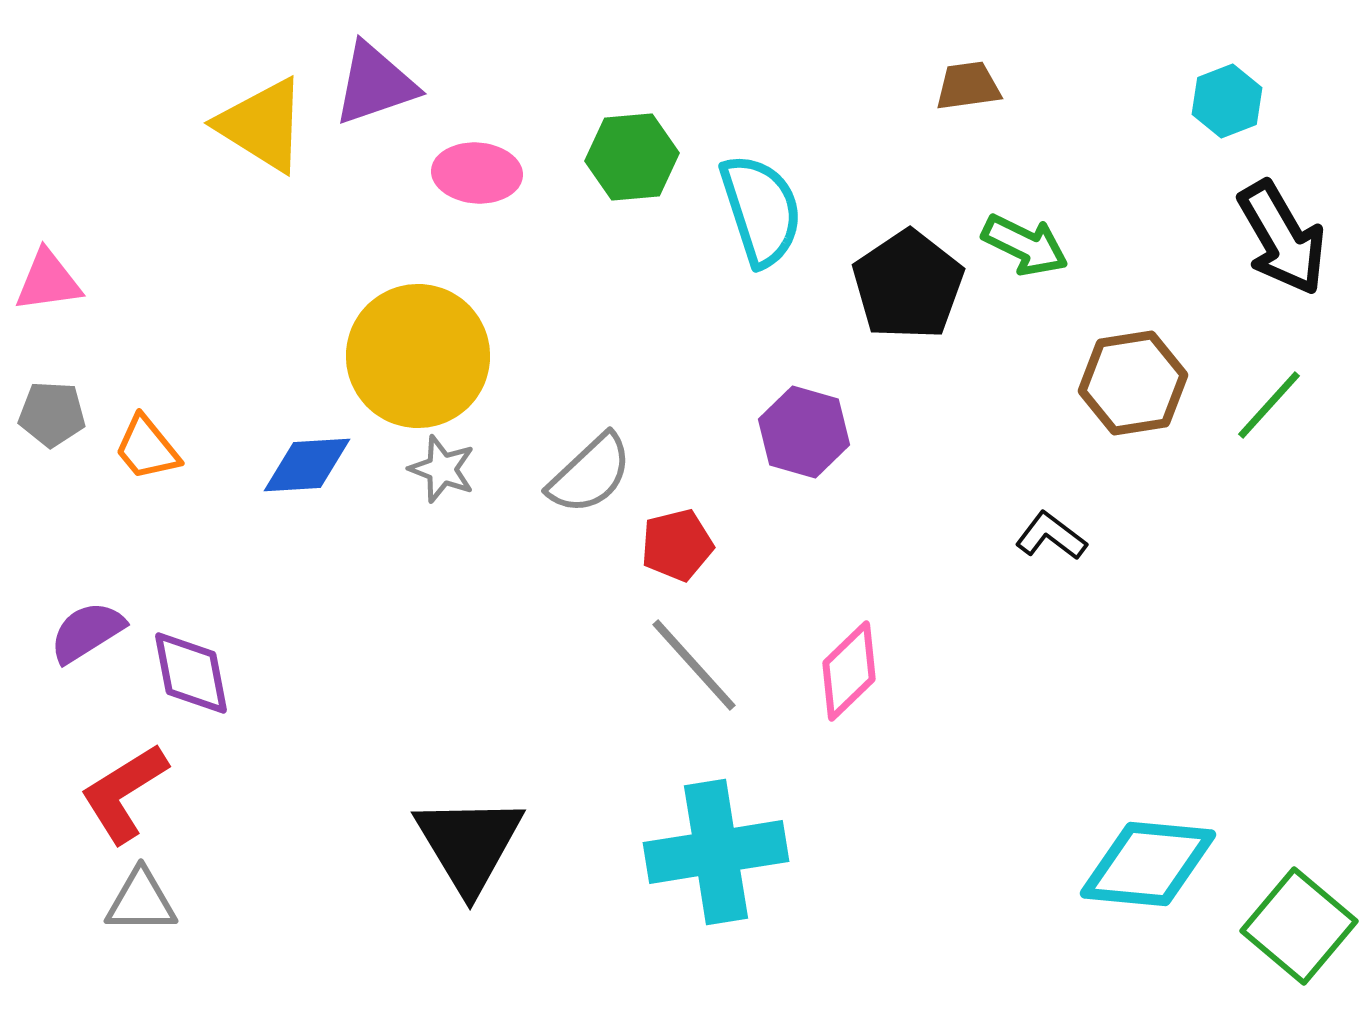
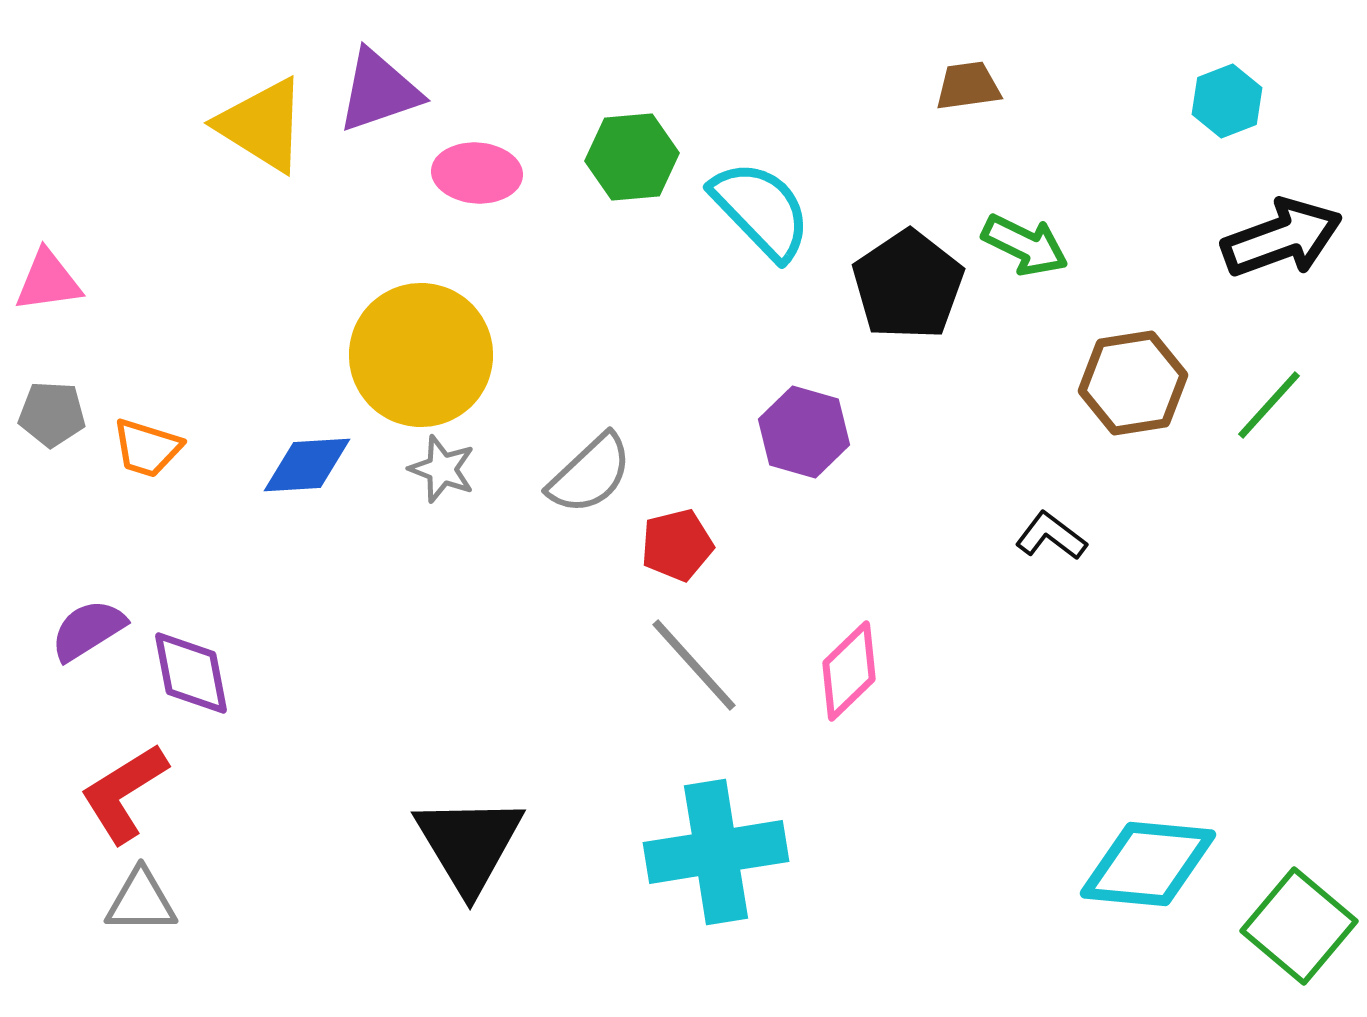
purple triangle: moved 4 px right, 7 px down
cyan semicircle: rotated 26 degrees counterclockwise
black arrow: rotated 80 degrees counterclockwise
yellow circle: moved 3 px right, 1 px up
orange trapezoid: rotated 34 degrees counterclockwise
purple semicircle: moved 1 px right, 2 px up
